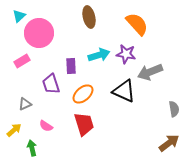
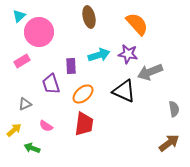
pink circle: moved 1 px up
purple star: moved 2 px right
red trapezoid: rotated 25 degrees clockwise
green arrow: rotated 56 degrees counterclockwise
